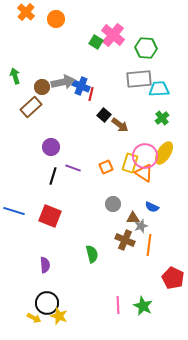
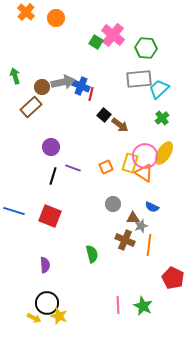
orange circle: moved 1 px up
cyan trapezoid: rotated 40 degrees counterclockwise
